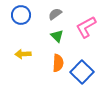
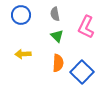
gray semicircle: rotated 64 degrees counterclockwise
pink L-shape: rotated 35 degrees counterclockwise
